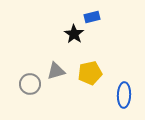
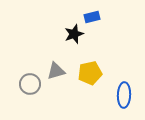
black star: rotated 18 degrees clockwise
